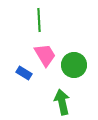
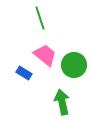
green line: moved 1 px right, 2 px up; rotated 15 degrees counterclockwise
pink trapezoid: rotated 20 degrees counterclockwise
